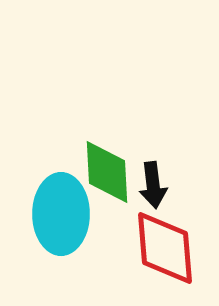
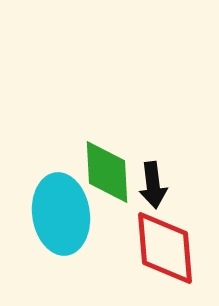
cyan ellipse: rotated 8 degrees counterclockwise
